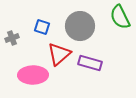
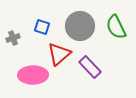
green semicircle: moved 4 px left, 10 px down
gray cross: moved 1 px right
purple rectangle: moved 4 px down; rotated 30 degrees clockwise
